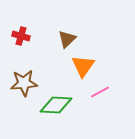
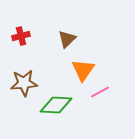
red cross: rotated 30 degrees counterclockwise
orange triangle: moved 4 px down
